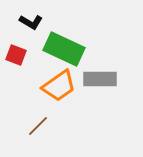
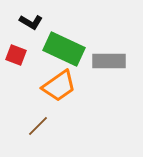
gray rectangle: moved 9 px right, 18 px up
